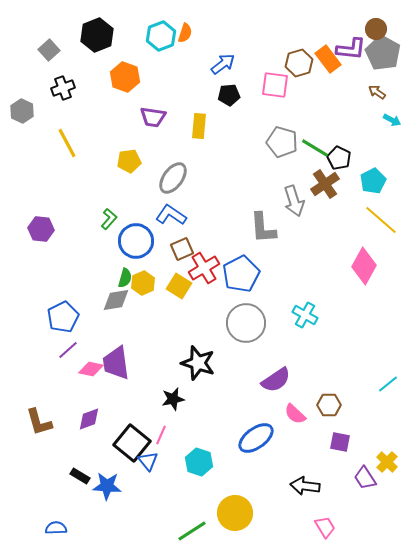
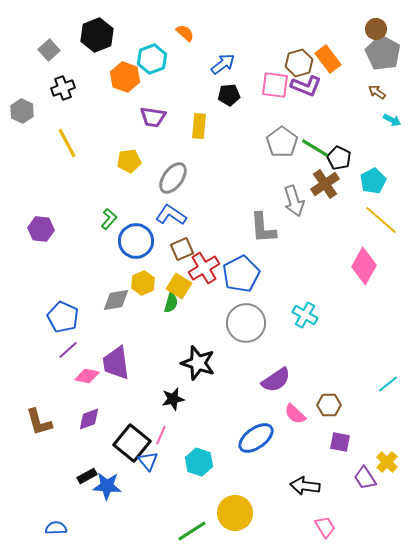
orange semicircle at (185, 33): rotated 66 degrees counterclockwise
cyan hexagon at (161, 36): moved 9 px left, 23 px down
purple L-shape at (351, 49): moved 45 px left, 37 px down; rotated 16 degrees clockwise
gray pentagon at (282, 142): rotated 20 degrees clockwise
green semicircle at (125, 278): moved 46 px right, 25 px down
blue pentagon at (63, 317): rotated 20 degrees counterclockwise
pink diamond at (91, 369): moved 4 px left, 7 px down
black rectangle at (80, 476): moved 7 px right; rotated 60 degrees counterclockwise
